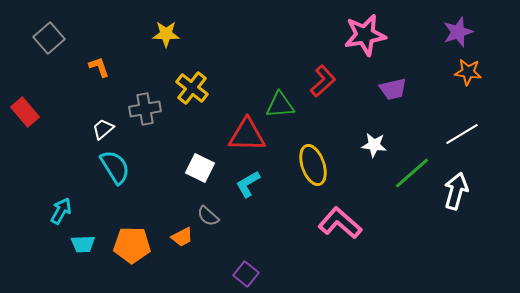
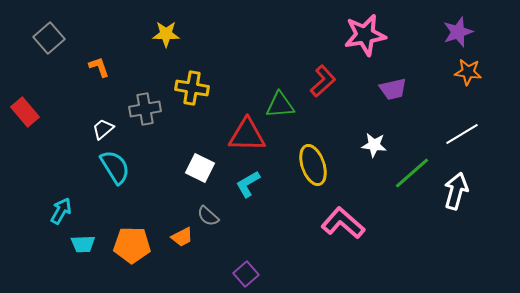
yellow cross: rotated 28 degrees counterclockwise
pink L-shape: moved 3 px right
purple square: rotated 10 degrees clockwise
